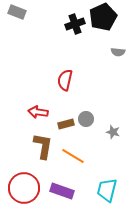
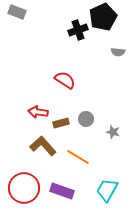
black cross: moved 3 px right, 6 px down
red semicircle: rotated 110 degrees clockwise
brown rectangle: moved 5 px left, 1 px up
brown L-shape: rotated 52 degrees counterclockwise
orange line: moved 5 px right, 1 px down
cyan trapezoid: rotated 15 degrees clockwise
